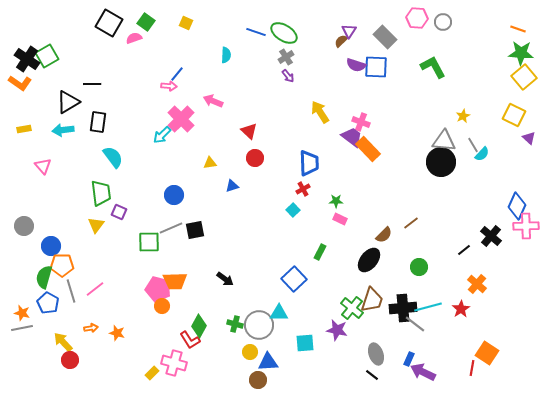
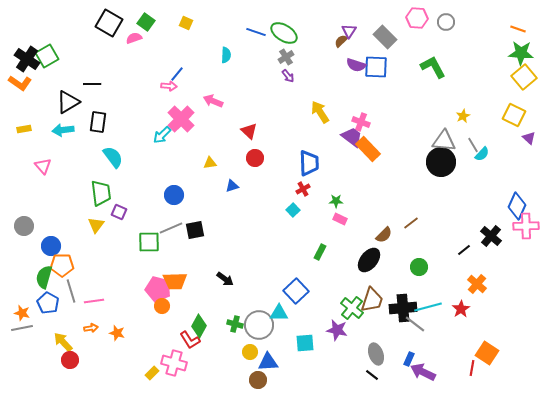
gray circle at (443, 22): moved 3 px right
blue square at (294, 279): moved 2 px right, 12 px down
pink line at (95, 289): moved 1 px left, 12 px down; rotated 30 degrees clockwise
